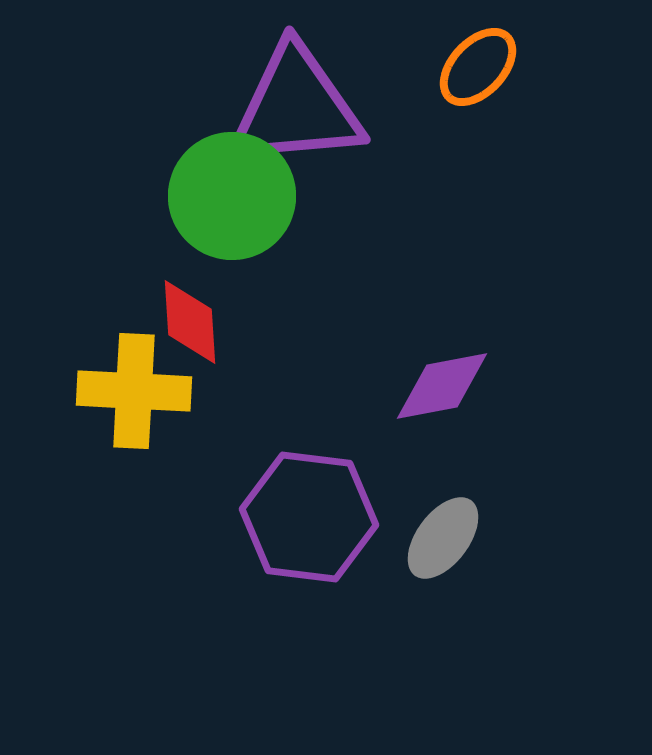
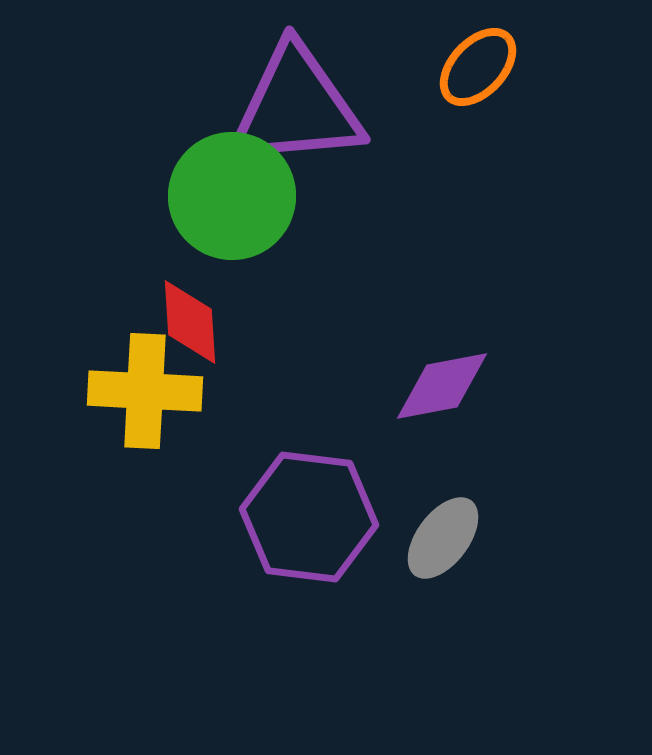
yellow cross: moved 11 px right
